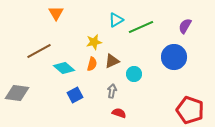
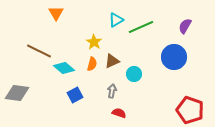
yellow star: rotated 28 degrees counterclockwise
brown line: rotated 55 degrees clockwise
